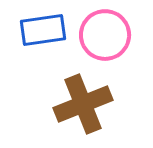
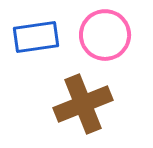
blue rectangle: moved 7 px left, 7 px down
